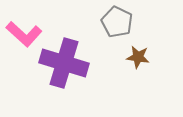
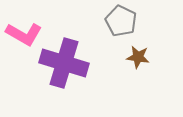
gray pentagon: moved 4 px right, 1 px up
pink L-shape: rotated 12 degrees counterclockwise
